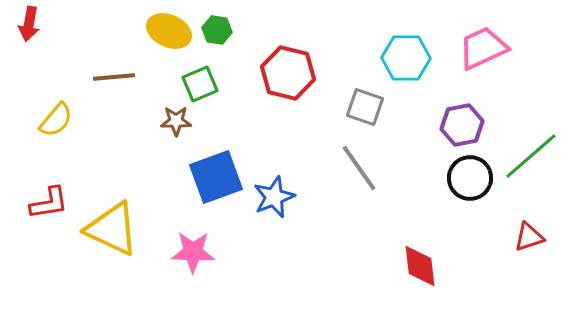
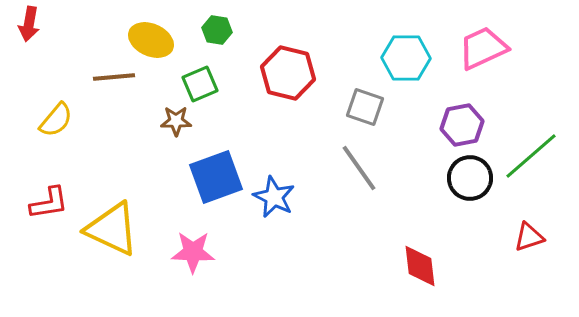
yellow ellipse: moved 18 px left, 9 px down
blue star: rotated 24 degrees counterclockwise
